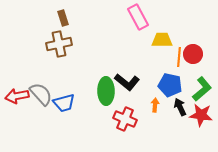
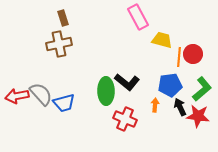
yellow trapezoid: rotated 15 degrees clockwise
blue pentagon: rotated 20 degrees counterclockwise
red star: moved 3 px left, 1 px down
